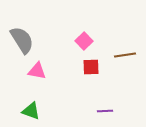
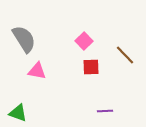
gray semicircle: moved 2 px right, 1 px up
brown line: rotated 55 degrees clockwise
green triangle: moved 13 px left, 2 px down
